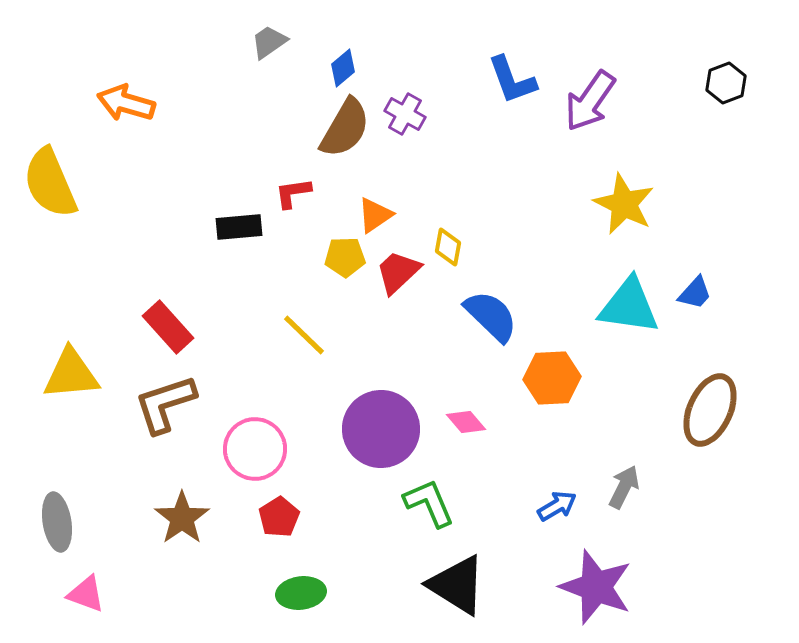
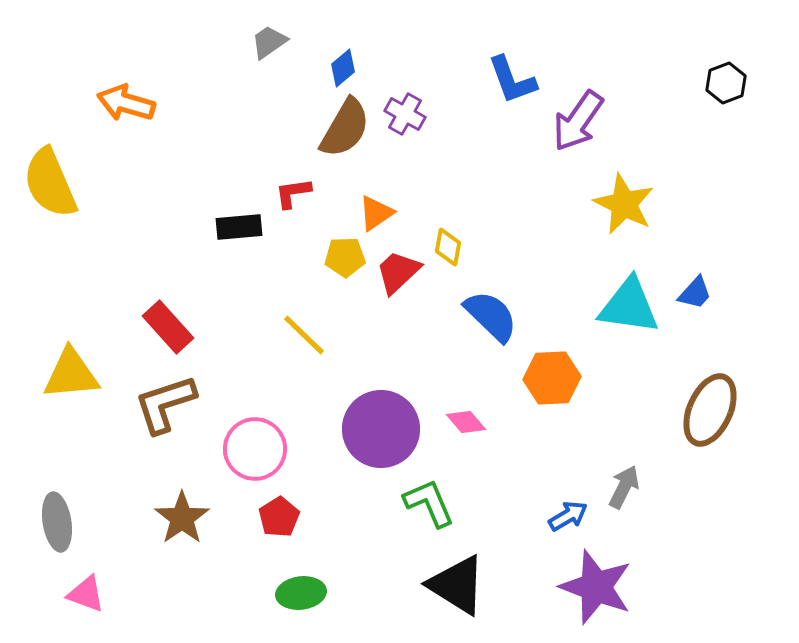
purple arrow: moved 12 px left, 20 px down
orange triangle: moved 1 px right, 2 px up
blue arrow: moved 11 px right, 10 px down
